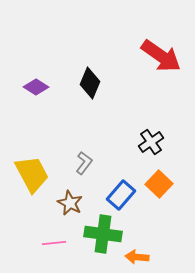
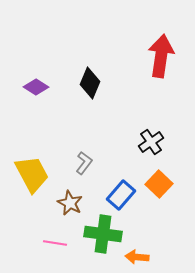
red arrow: rotated 117 degrees counterclockwise
pink line: moved 1 px right; rotated 15 degrees clockwise
